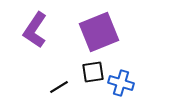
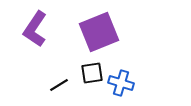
purple L-shape: moved 1 px up
black square: moved 1 px left, 1 px down
black line: moved 2 px up
